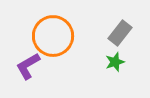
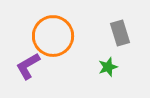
gray rectangle: rotated 55 degrees counterclockwise
green star: moved 7 px left, 5 px down
